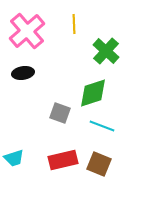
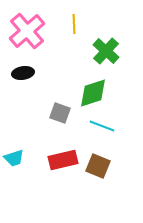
brown square: moved 1 px left, 2 px down
